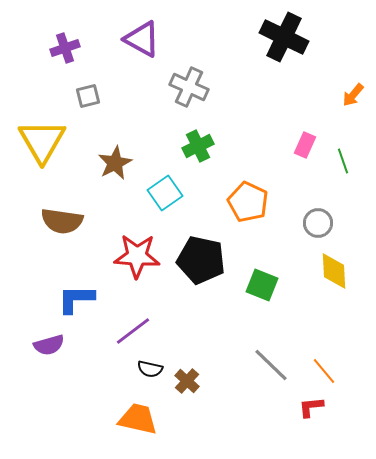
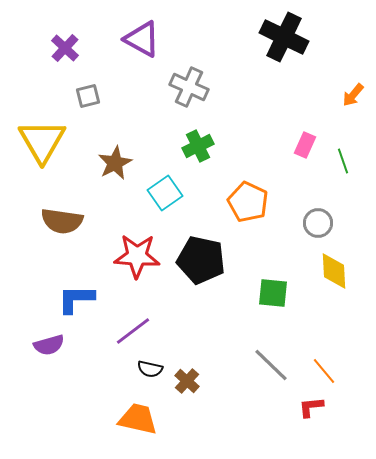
purple cross: rotated 28 degrees counterclockwise
green square: moved 11 px right, 8 px down; rotated 16 degrees counterclockwise
